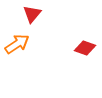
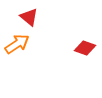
red triangle: moved 3 px left, 3 px down; rotated 30 degrees counterclockwise
